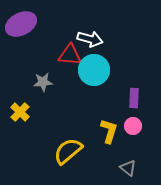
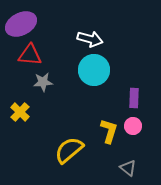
red triangle: moved 40 px left
yellow semicircle: moved 1 px right, 1 px up
